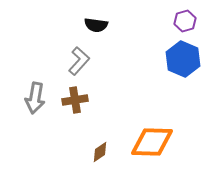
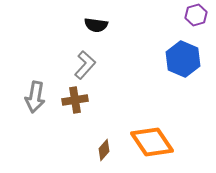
purple hexagon: moved 11 px right, 6 px up
gray L-shape: moved 6 px right, 4 px down
gray arrow: moved 1 px up
orange diamond: rotated 54 degrees clockwise
brown diamond: moved 4 px right, 2 px up; rotated 15 degrees counterclockwise
